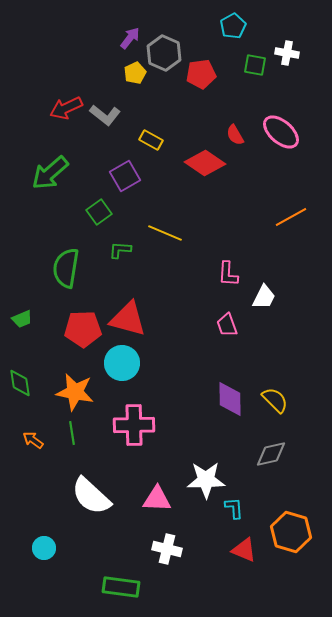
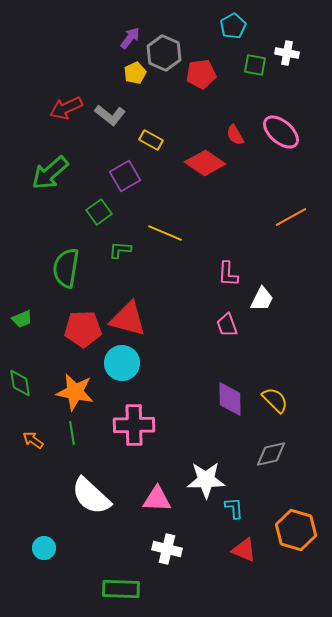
gray L-shape at (105, 115): moved 5 px right
white trapezoid at (264, 297): moved 2 px left, 2 px down
orange hexagon at (291, 532): moved 5 px right, 2 px up
green rectangle at (121, 587): moved 2 px down; rotated 6 degrees counterclockwise
